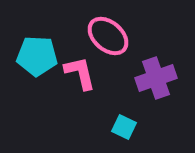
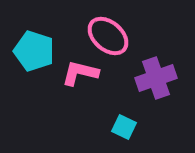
cyan pentagon: moved 3 px left, 5 px up; rotated 15 degrees clockwise
pink L-shape: rotated 63 degrees counterclockwise
